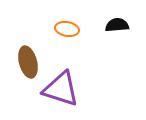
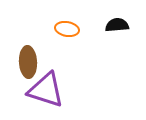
brown ellipse: rotated 12 degrees clockwise
purple triangle: moved 15 px left, 1 px down
